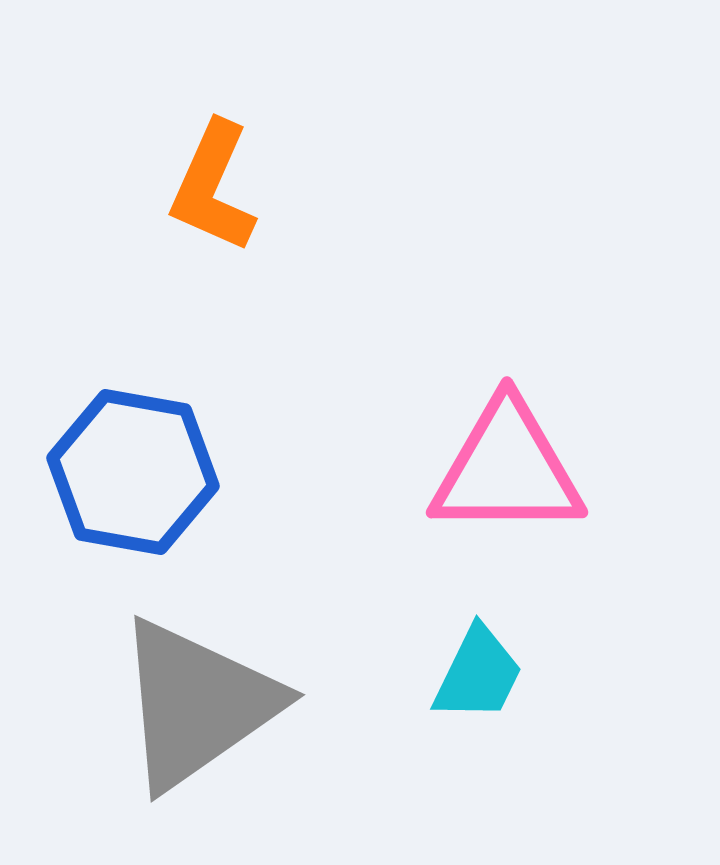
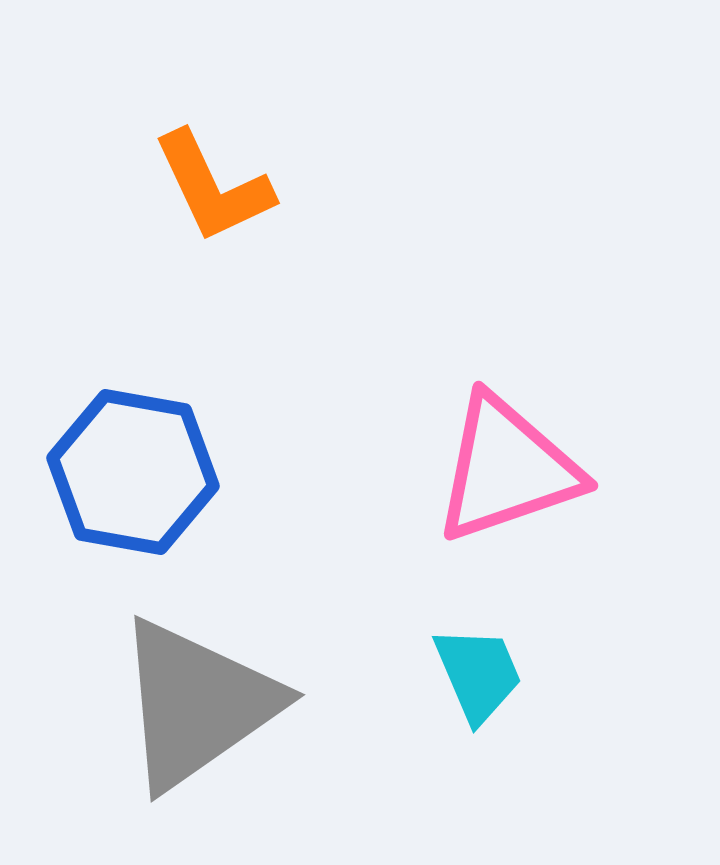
orange L-shape: rotated 49 degrees counterclockwise
pink triangle: rotated 19 degrees counterclockwise
cyan trapezoid: rotated 49 degrees counterclockwise
